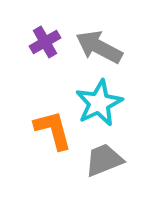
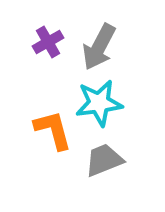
purple cross: moved 3 px right
gray arrow: rotated 90 degrees counterclockwise
cyan star: rotated 18 degrees clockwise
